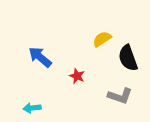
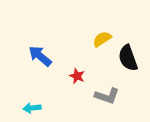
blue arrow: moved 1 px up
gray L-shape: moved 13 px left
